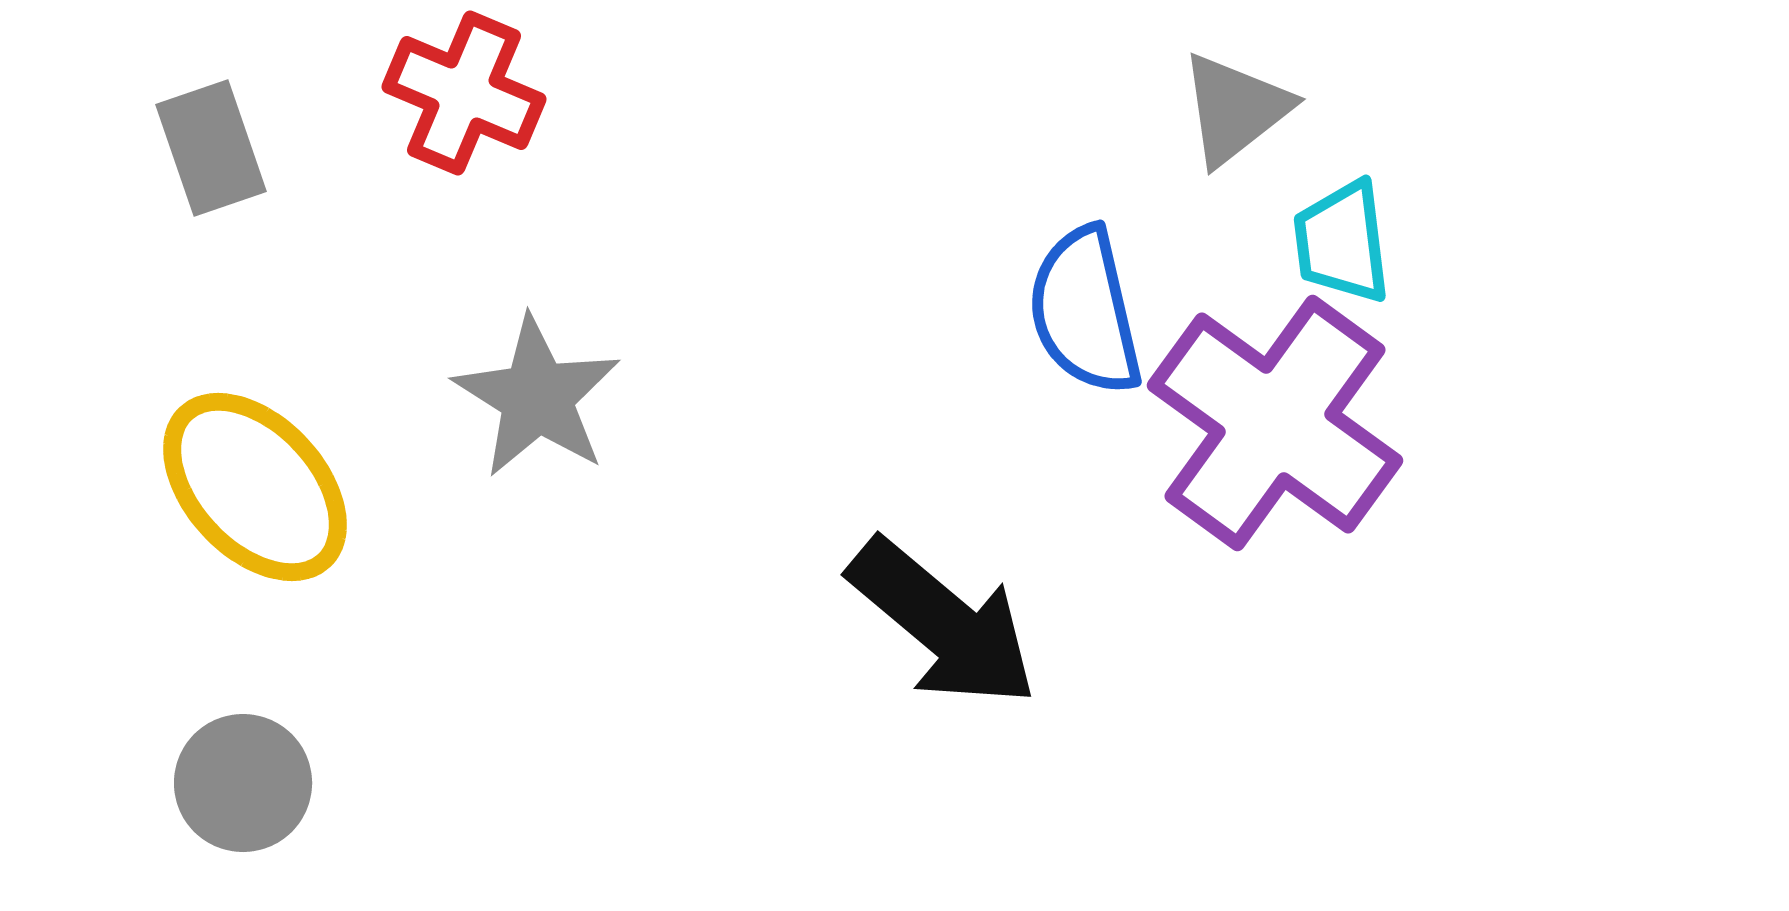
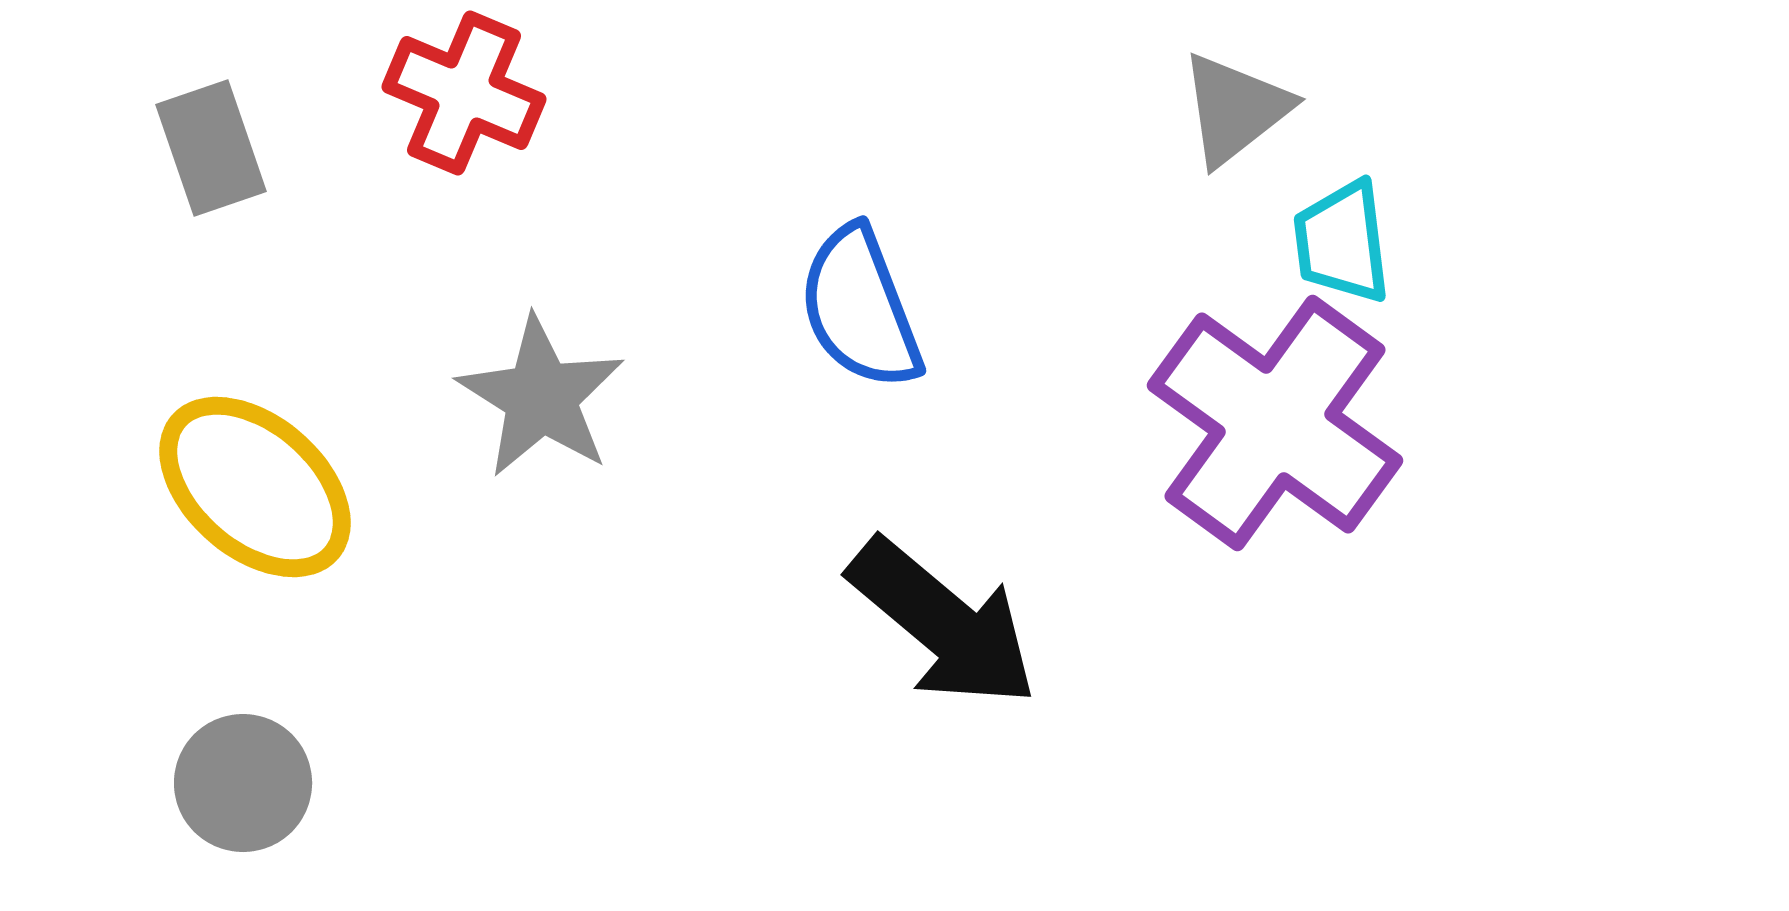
blue semicircle: moved 225 px left, 3 px up; rotated 8 degrees counterclockwise
gray star: moved 4 px right
yellow ellipse: rotated 6 degrees counterclockwise
